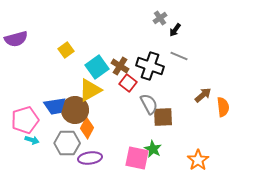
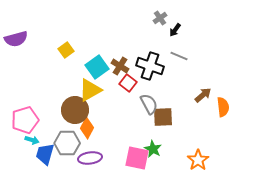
blue trapezoid: moved 10 px left, 48 px down; rotated 115 degrees clockwise
